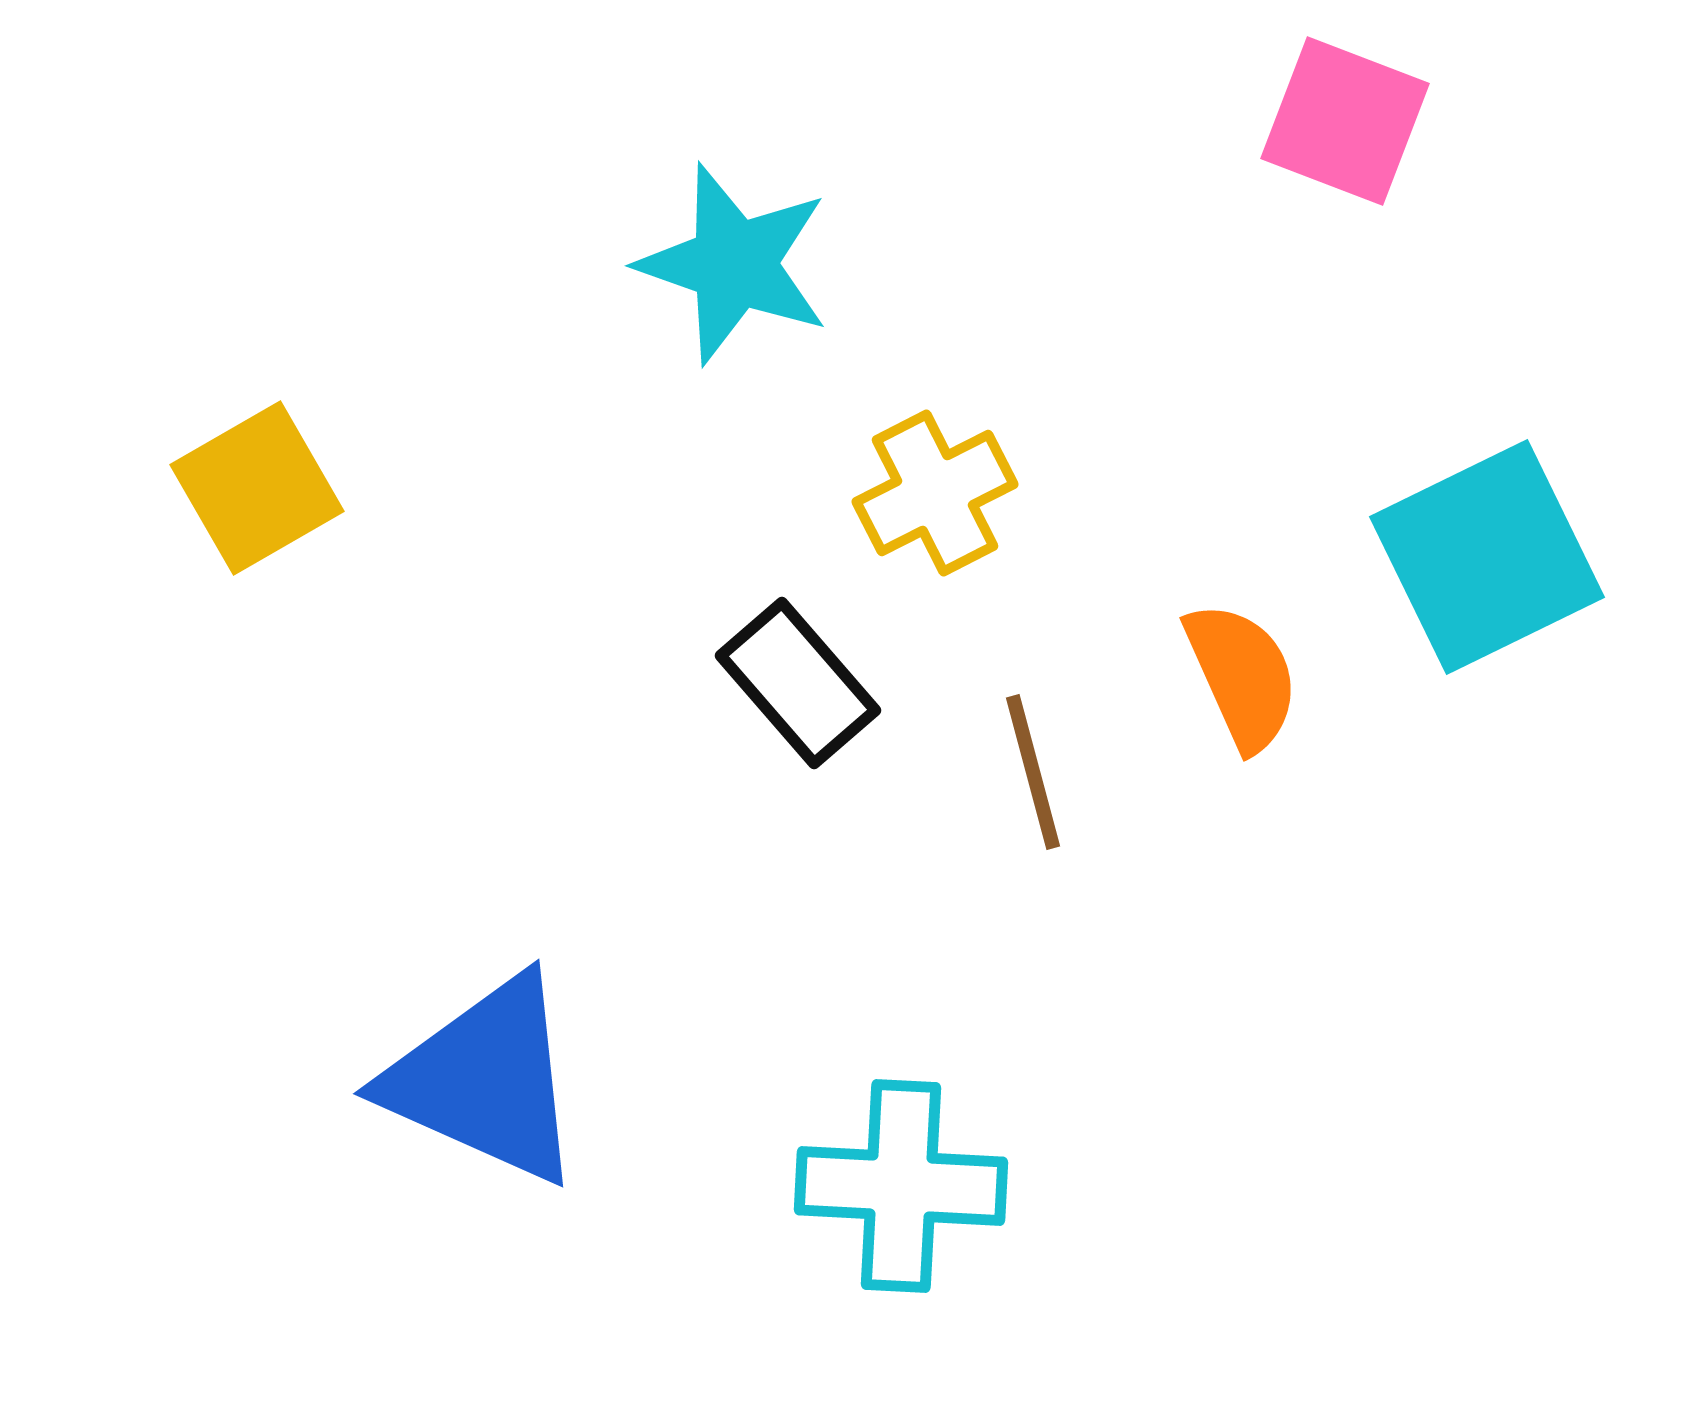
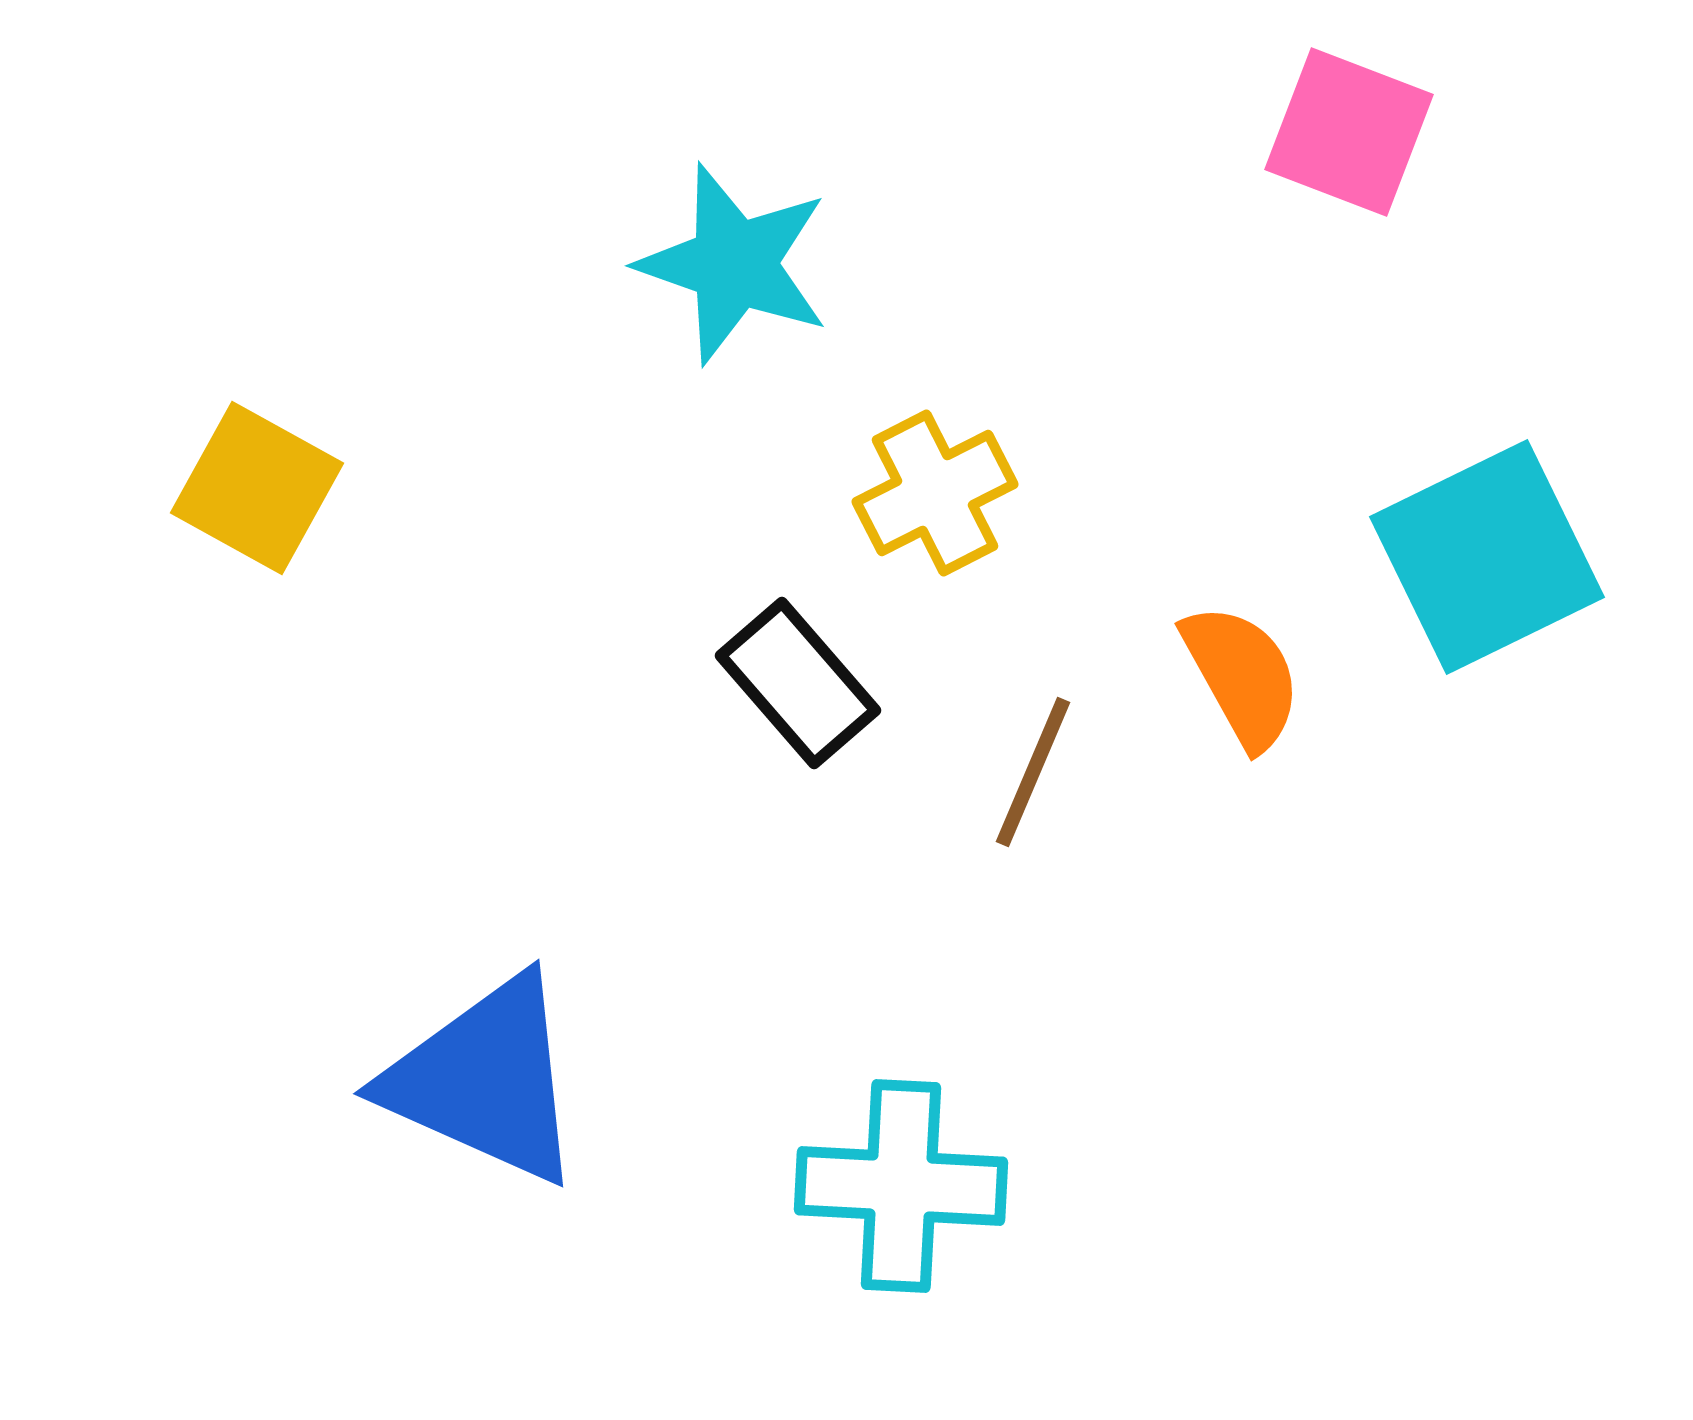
pink square: moved 4 px right, 11 px down
yellow square: rotated 31 degrees counterclockwise
orange semicircle: rotated 5 degrees counterclockwise
brown line: rotated 38 degrees clockwise
